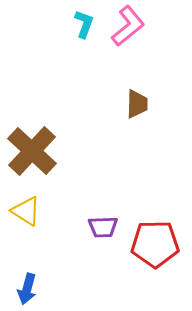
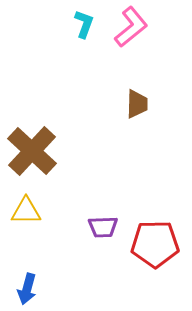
pink L-shape: moved 3 px right, 1 px down
yellow triangle: rotated 32 degrees counterclockwise
